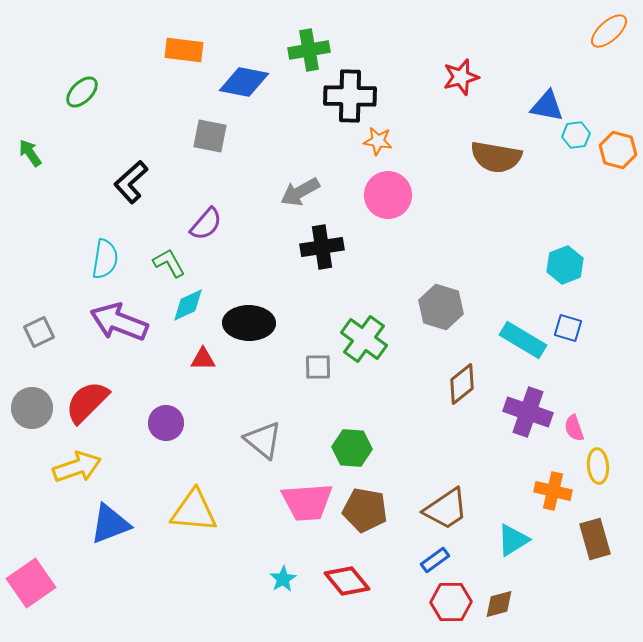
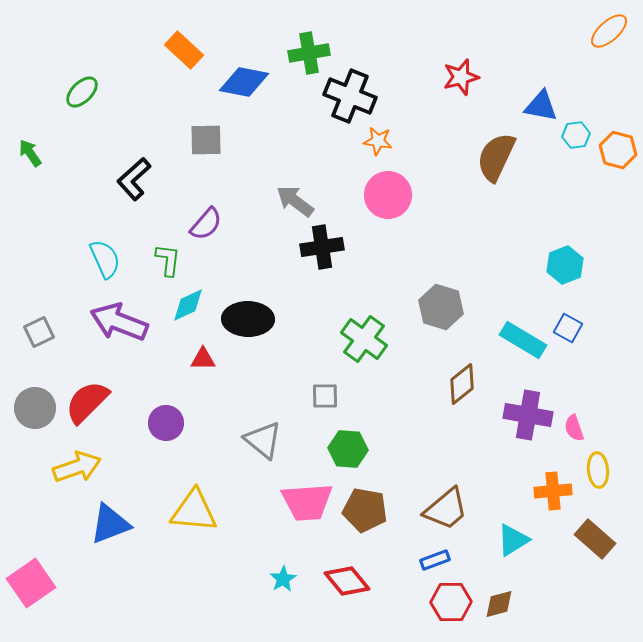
orange rectangle at (184, 50): rotated 36 degrees clockwise
green cross at (309, 50): moved 3 px down
black cross at (350, 96): rotated 21 degrees clockwise
blue triangle at (547, 106): moved 6 px left
gray square at (210, 136): moved 4 px left, 4 px down; rotated 12 degrees counterclockwise
brown semicircle at (496, 157): rotated 105 degrees clockwise
black L-shape at (131, 182): moved 3 px right, 3 px up
gray arrow at (300, 192): moved 5 px left, 9 px down; rotated 66 degrees clockwise
cyan semicircle at (105, 259): rotated 33 degrees counterclockwise
green L-shape at (169, 263): moved 1 px left, 3 px up; rotated 36 degrees clockwise
black ellipse at (249, 323): moved 1 px left, 4 px up
blue square at (568, 328): rotated 12 degrees clockwise
gray square at (318, 367): moved 7 px right, 29 px down
gray circle at (32, 408): moved 3 px right
purple cross at (528, 412): moved 3 px down; rotated 9 degrees counterclockwise
green hexagon at (352, 448): moved 4 px left, 1 px down
yellow ellipse at (598, 466): moved 4 px down
orange cross at (553, 491): rotated 18 degrees counterclockwise
brown trapezoid at (446, 509): rotated 6 degrees counterclockwise
brown rectangle at (595, 539): rotated 33 degrees counterclockwise
blue rectangle at (435, 560): rotated 16 degrees clockwise
